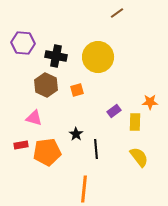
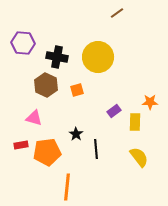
black cross: moved 1 px right, 1 px down
orange line: moved 17 px left, 2 px up
